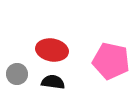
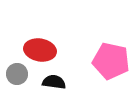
red ellipse: moved 12 px left
black semicircle: moved 1 px right
